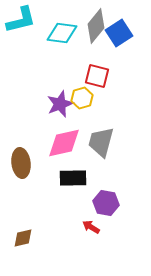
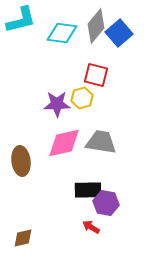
blue square: rotated 8 degrees counterclockwise
red square: moved 1 px left, 1 px up
purple star: moved 3 px left; rotated 20 degrees clockwise
gray trapezoid: rotated 84 degrees clockwise
brown ellipse: moved 2 px up
black rectangle: moved 15 px right, 12 px down
